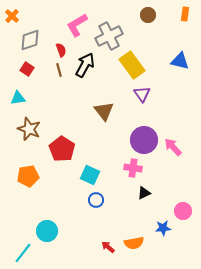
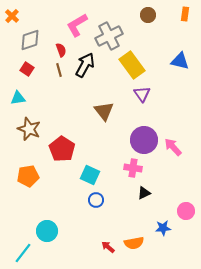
pink circle: moved 3 px right
